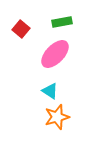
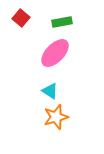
red square: moved 11 px up
pink ellipse: moved 1 px up
orange star: moved 1 px left
